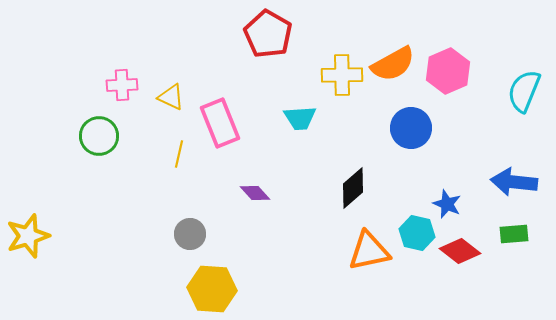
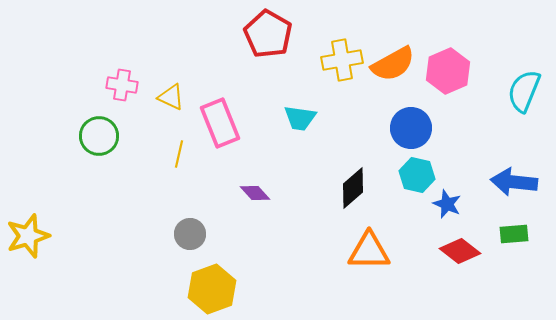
yellow cross: moved 15 px up; rotated 9 degrees counterclockwise
pink cross: rotated 12 degrees clockwise
cyan trapezoid: rotated 12 degrees clockwise
cyan hexagon: moved 58 px up
orange triangle: rotated 12 degrees clockwise
yellow hexagon: rotated 24 degrees counterclockwise
